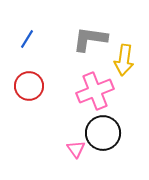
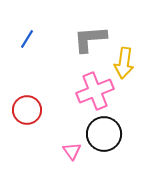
gray L-shape: rotated 12 degrees counterclockwise
yellow arrow: moved 3 px down
red circle: moved 2 px left, 24 px down
black circle: moved 1 px right, 1 px down
pink triangle: moved 4 px left, 2 px down
